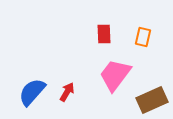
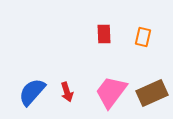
pink trapezoid: moved 4 px left, 17 px down
red arrow: rotated 132 degrees clockwise
brown rectangle: moved 7 px up
